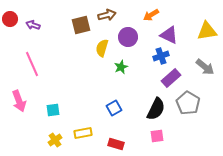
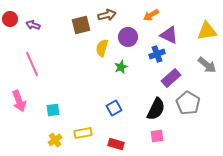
blue cross: moved 4 px left, 2 px up
gray arrow: moved 2 px right, 2 px up
